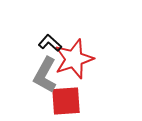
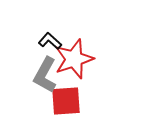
black L-shape: moved 2 px up
